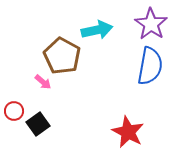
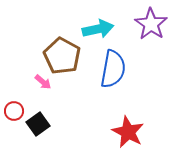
cyan arrow: moved 1 px right, 1 px up
blue semicircle: moved 37 px left, 3 px down
